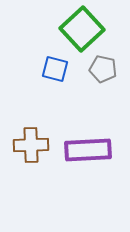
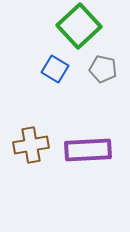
green square: moved 3 px left, 3 px up
blue square: rotated 16 degrees clockwise
brown cross: rotated 8 degrees counterclockwise
